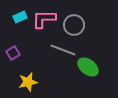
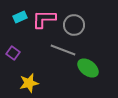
purple square: rotated 24 degrees counterclockwise
green ellipse: moved 1 px down
yellow star: moved 1 px right, 1 px down
